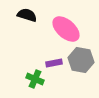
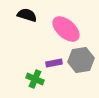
gray hexagon: rotated 20 degrees counterclockwise
